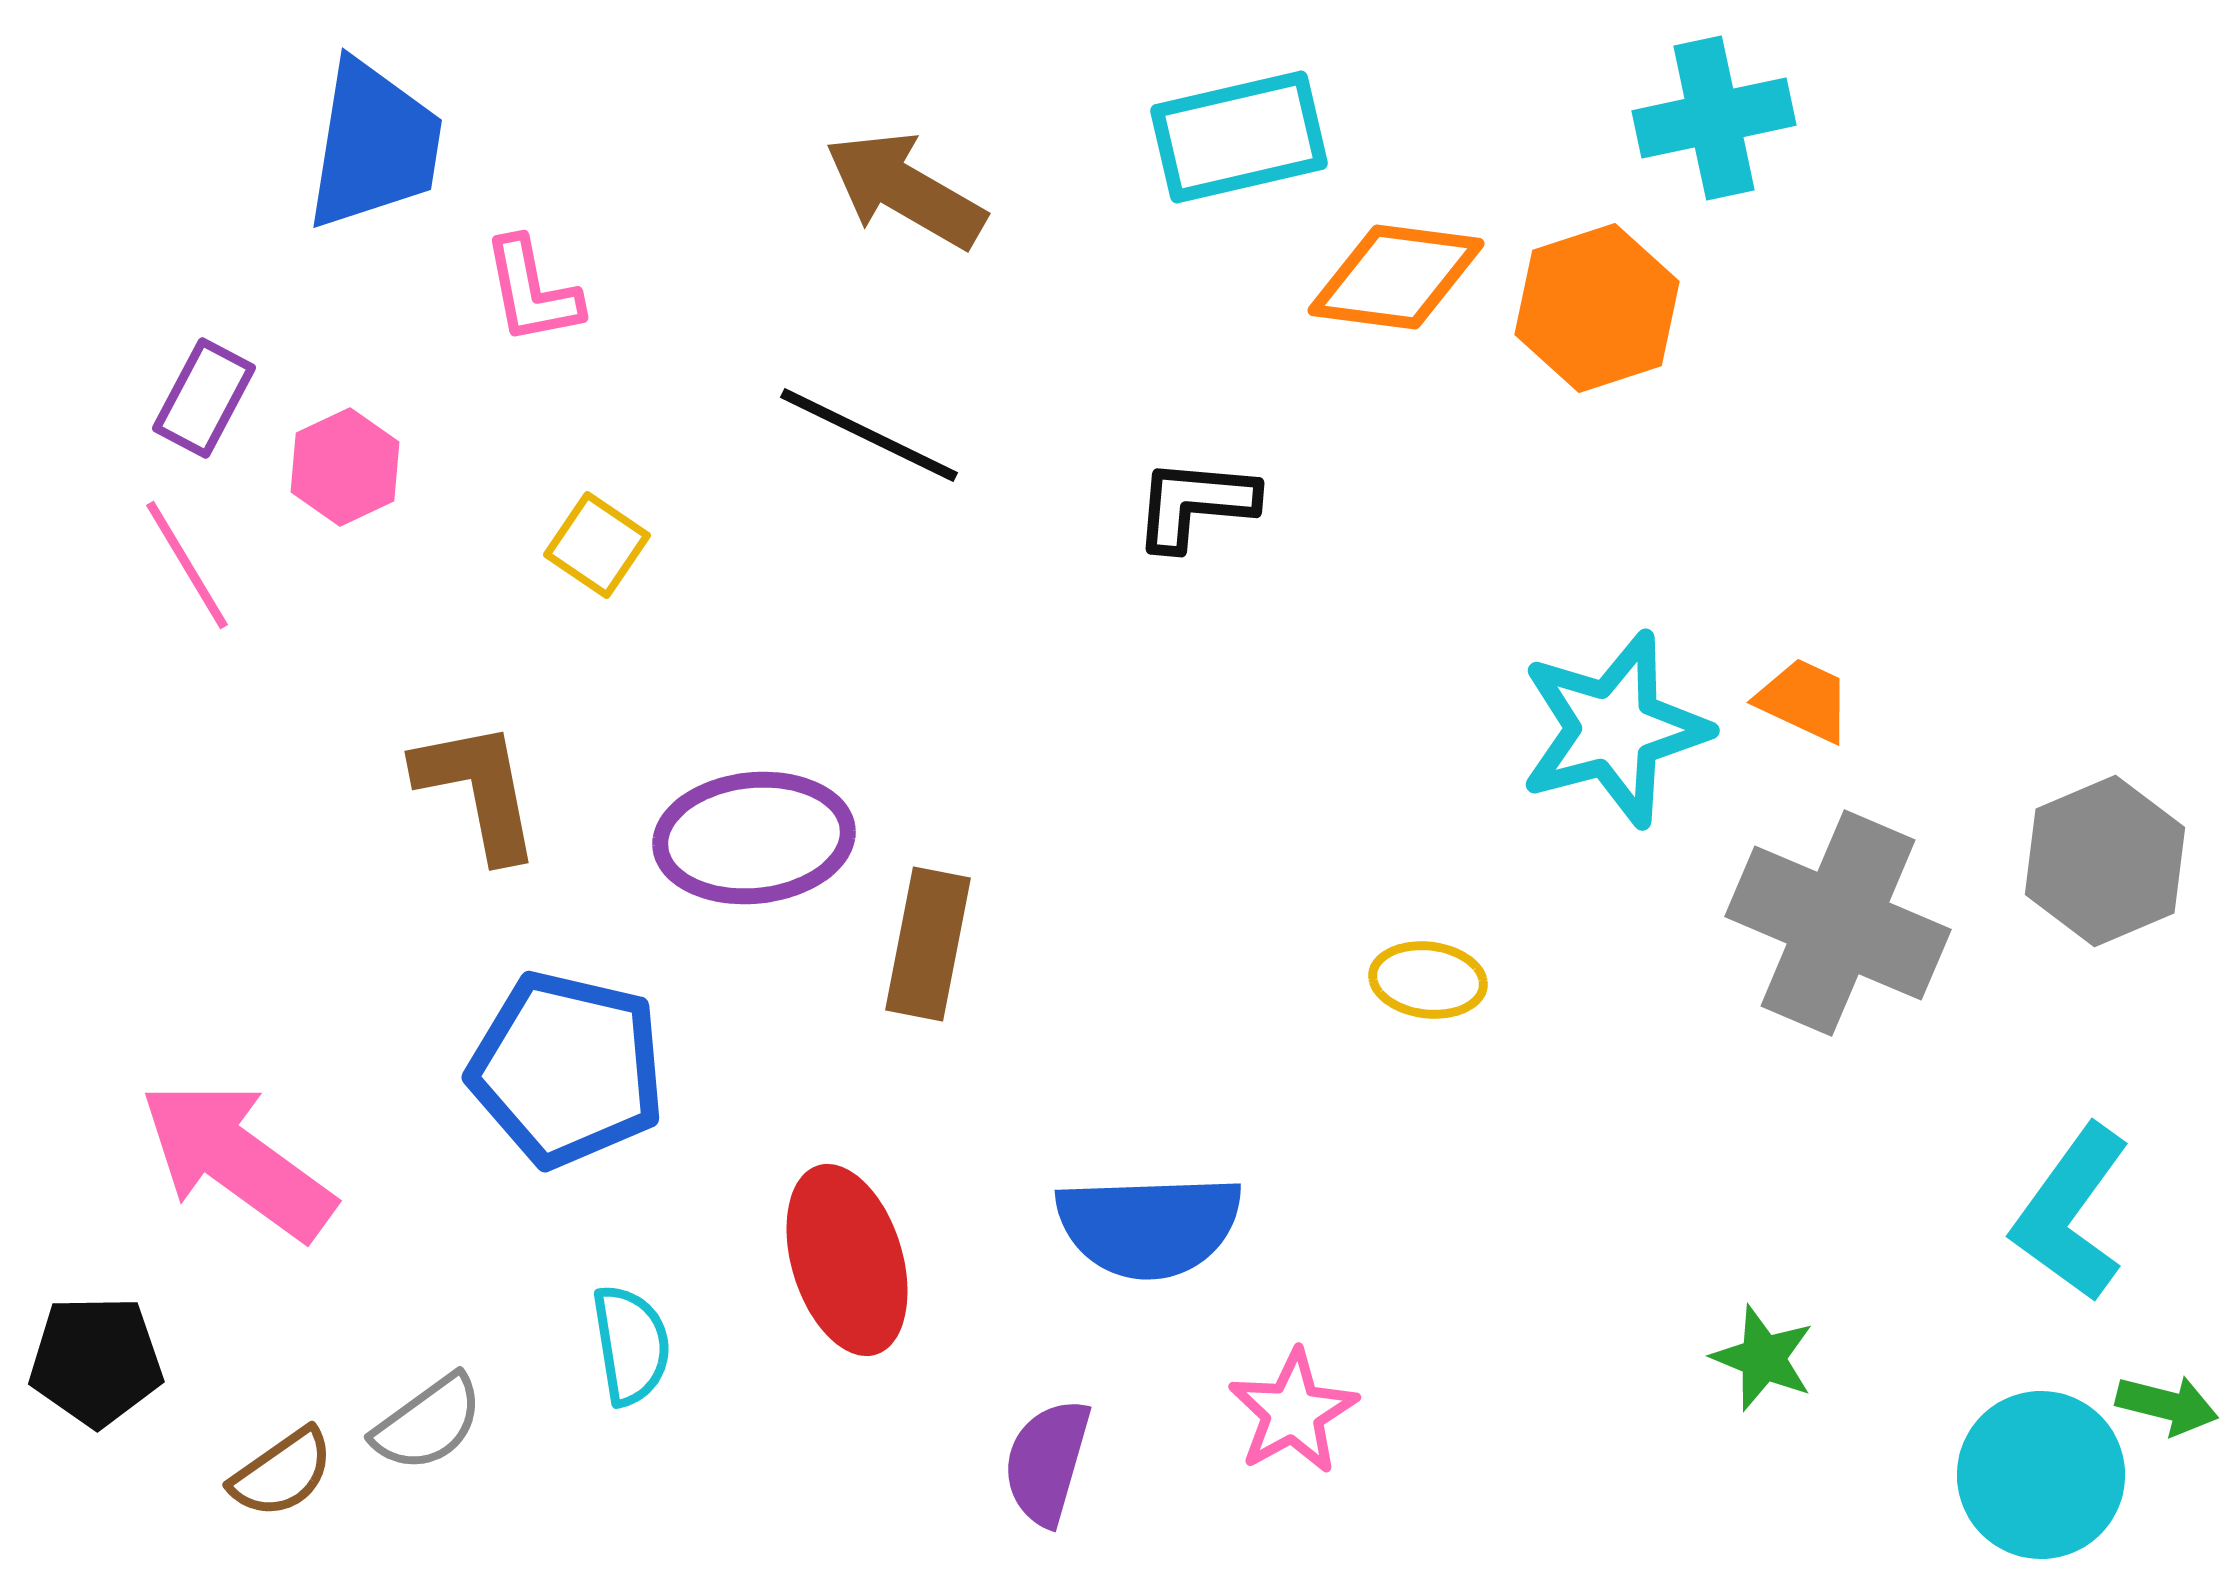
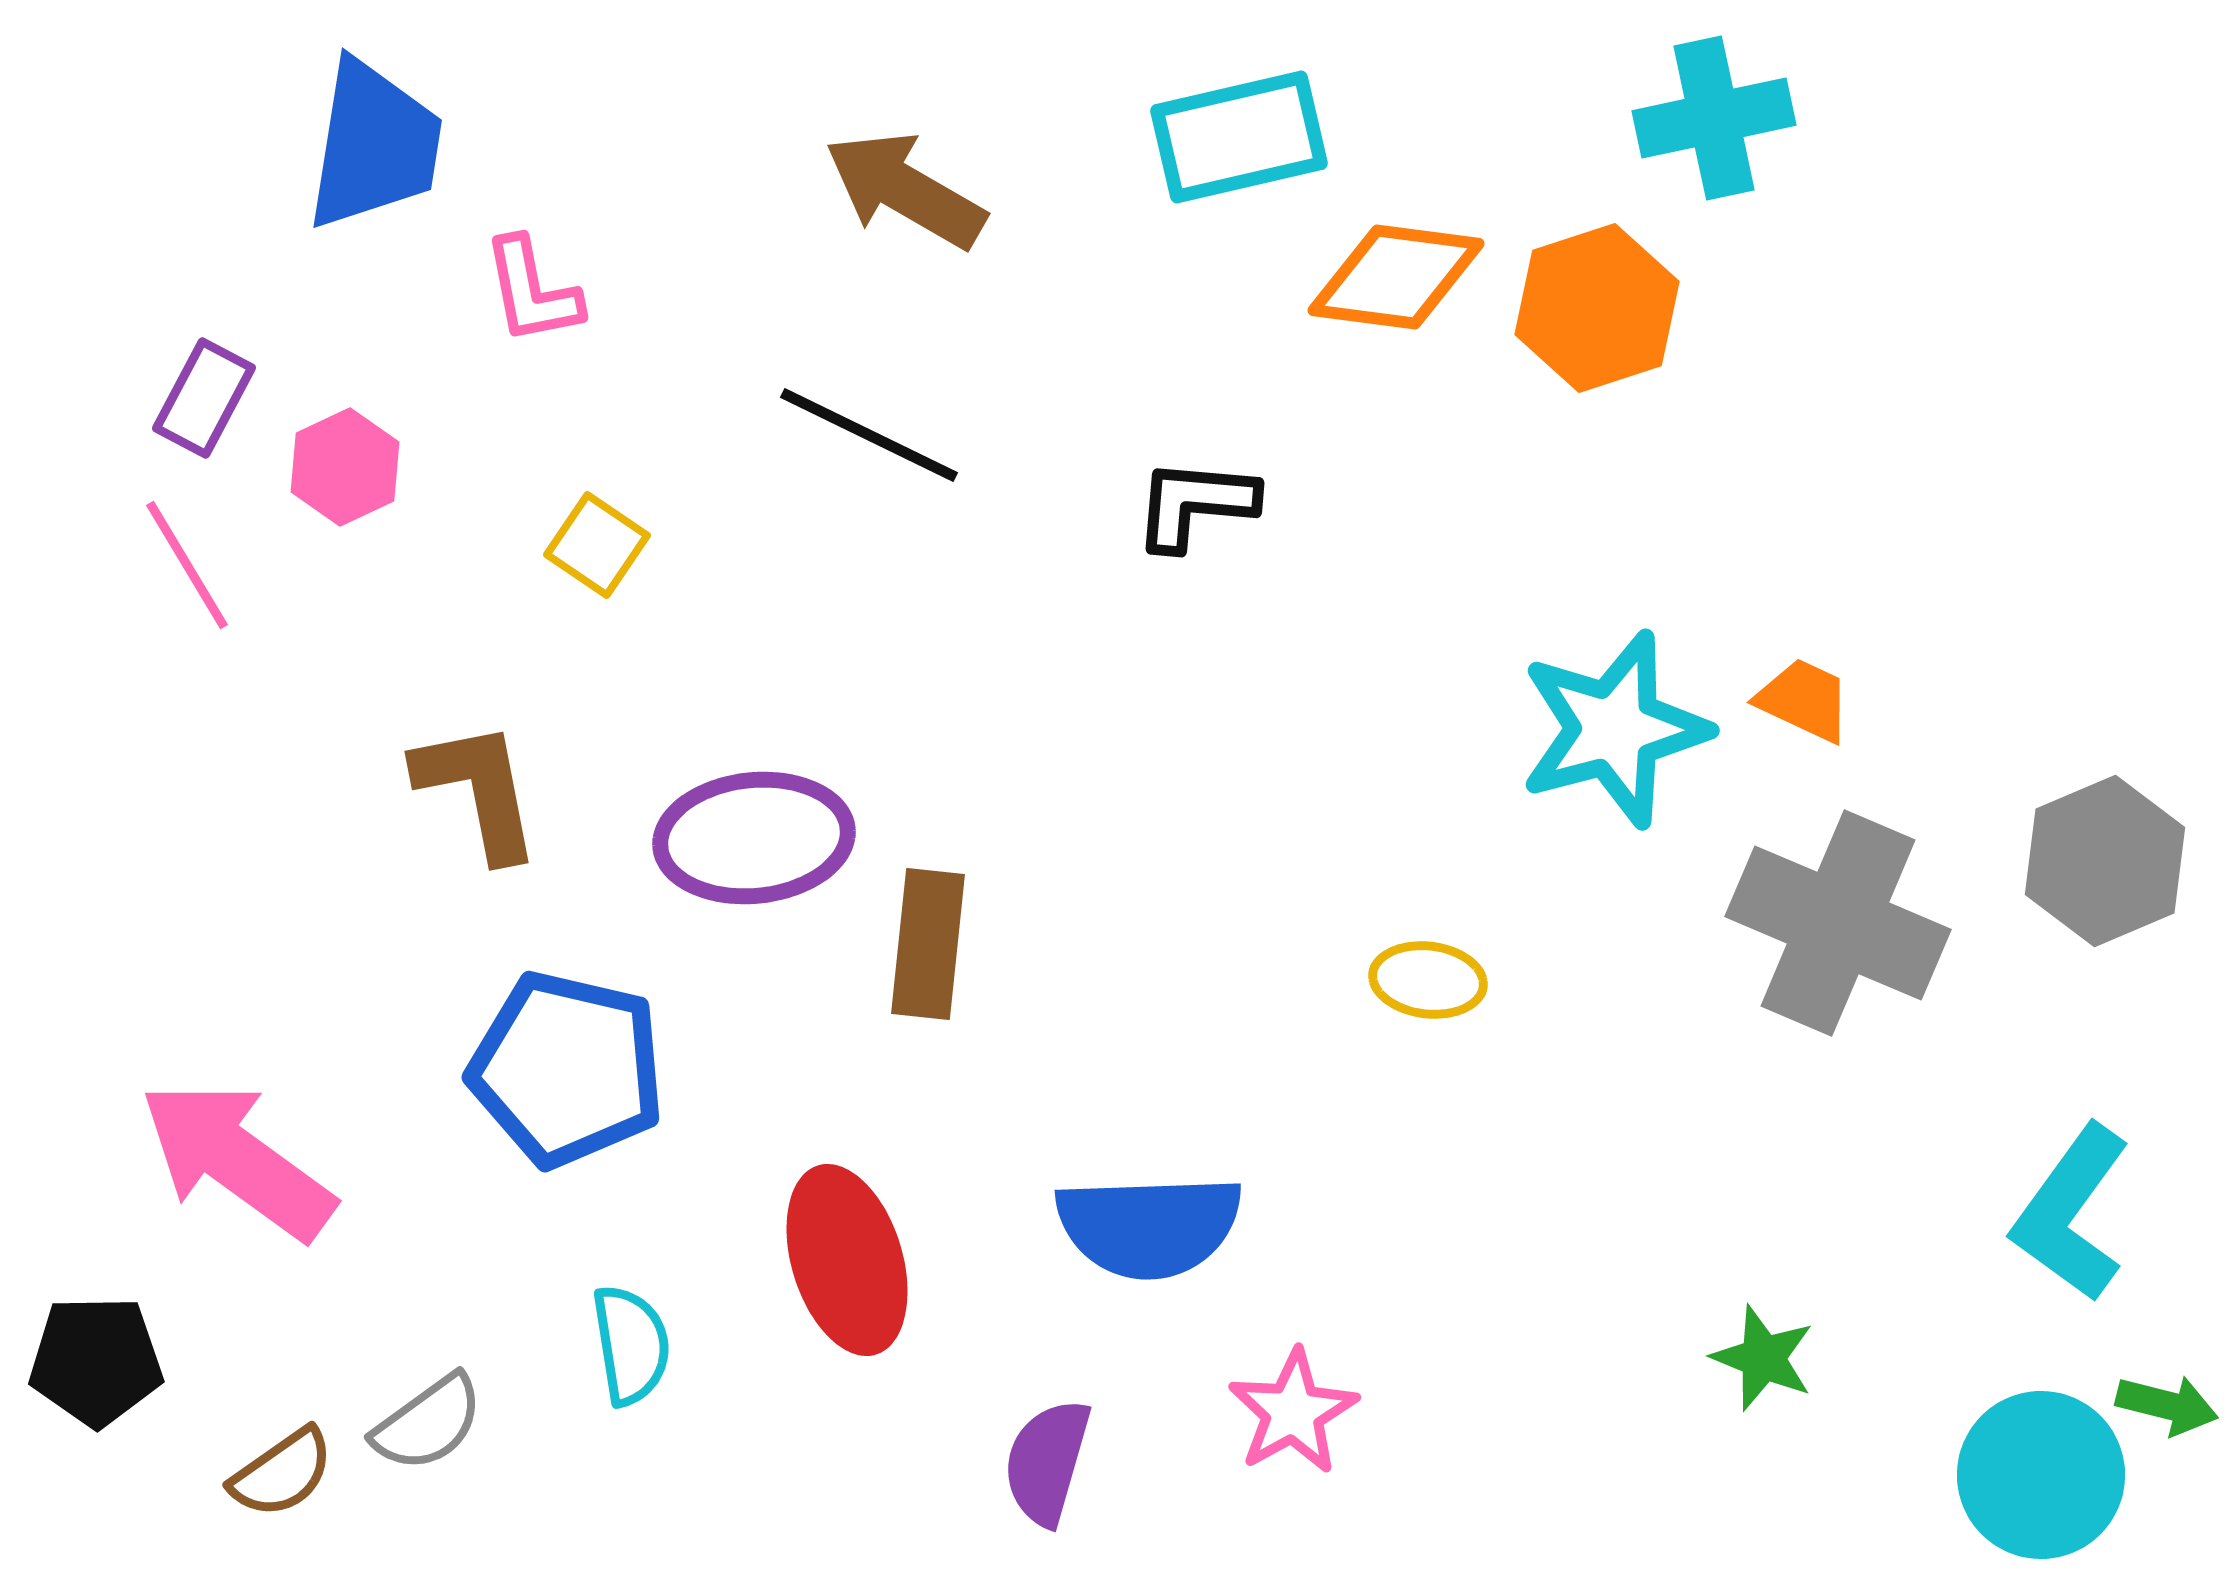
brown rectangle: rotated 5 degrees counterclockwise
